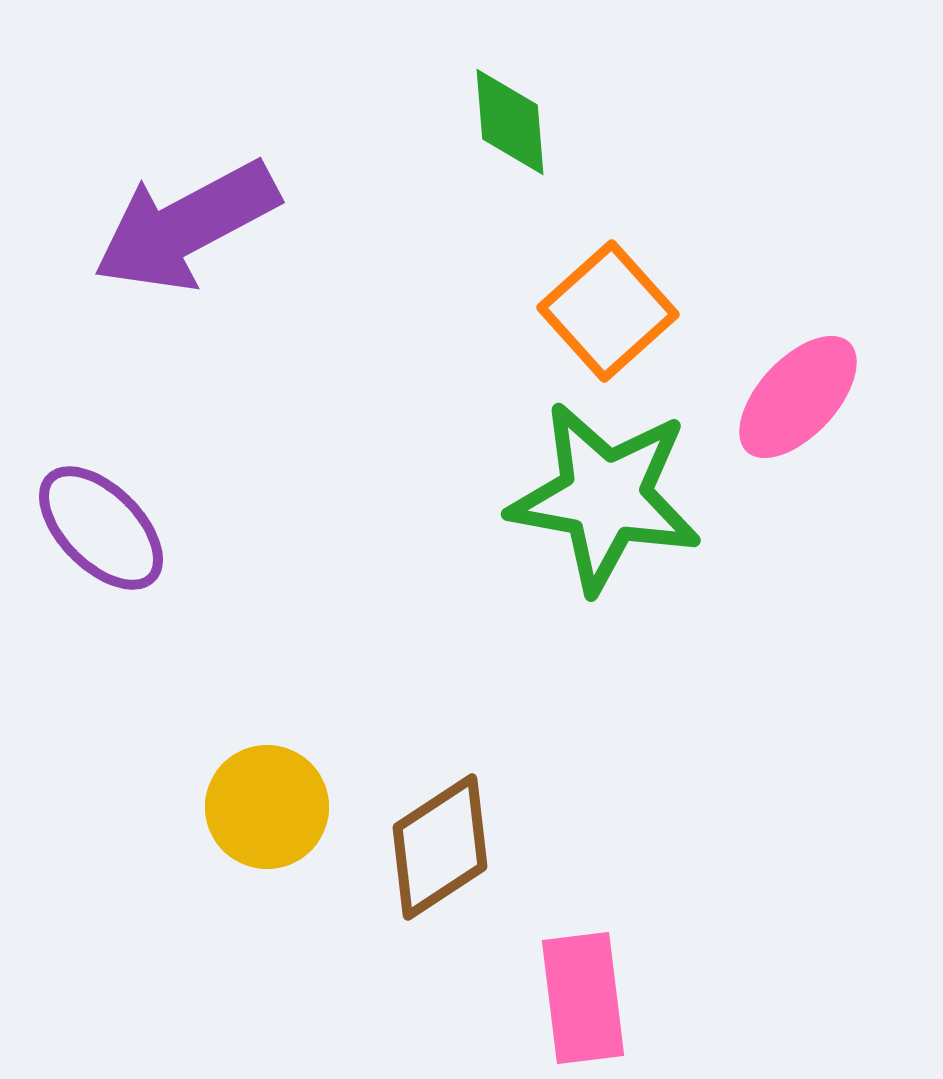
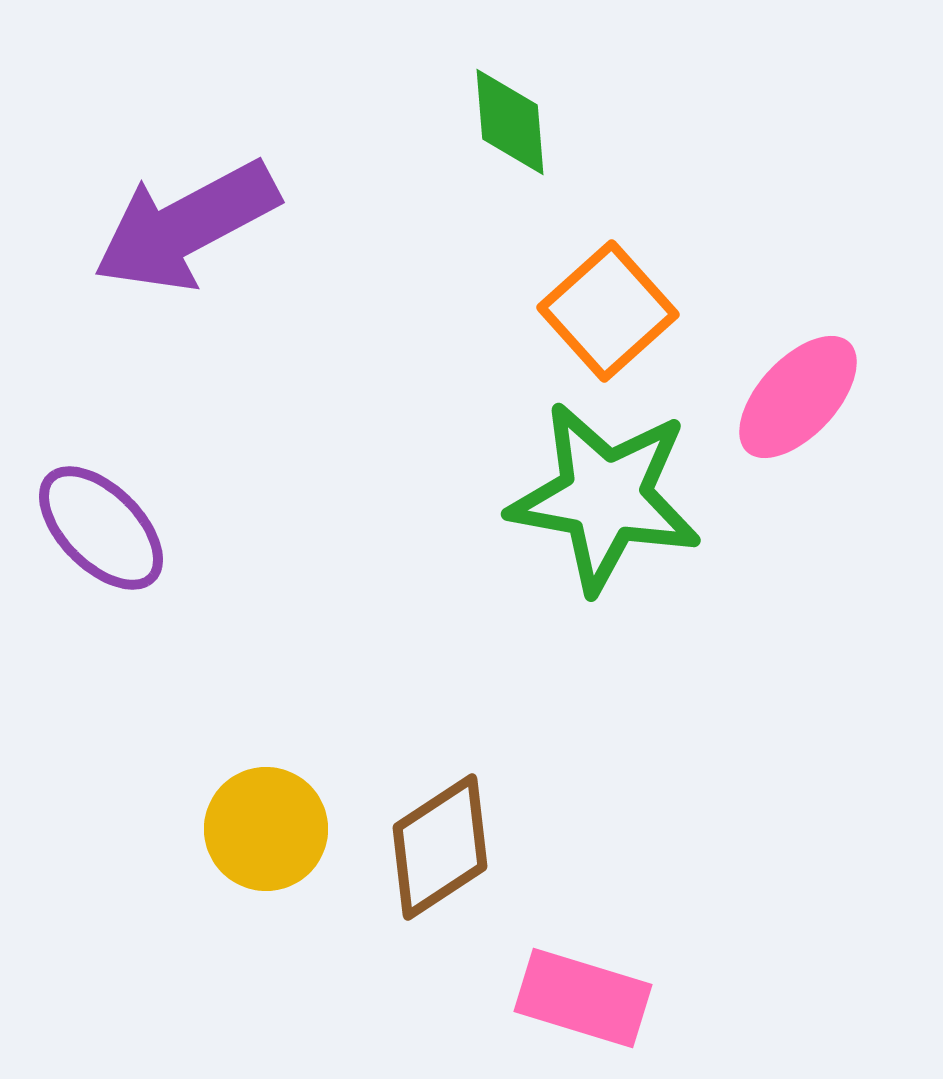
yellow circle: moved 1 px left, 22 px down
pink rectangle: rotated 66 degrees counterclockwise
